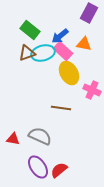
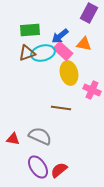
green rectangle: rotated 42 degrees counterclockwise
yellow ellipse: rotated 15 degrees clockwise
